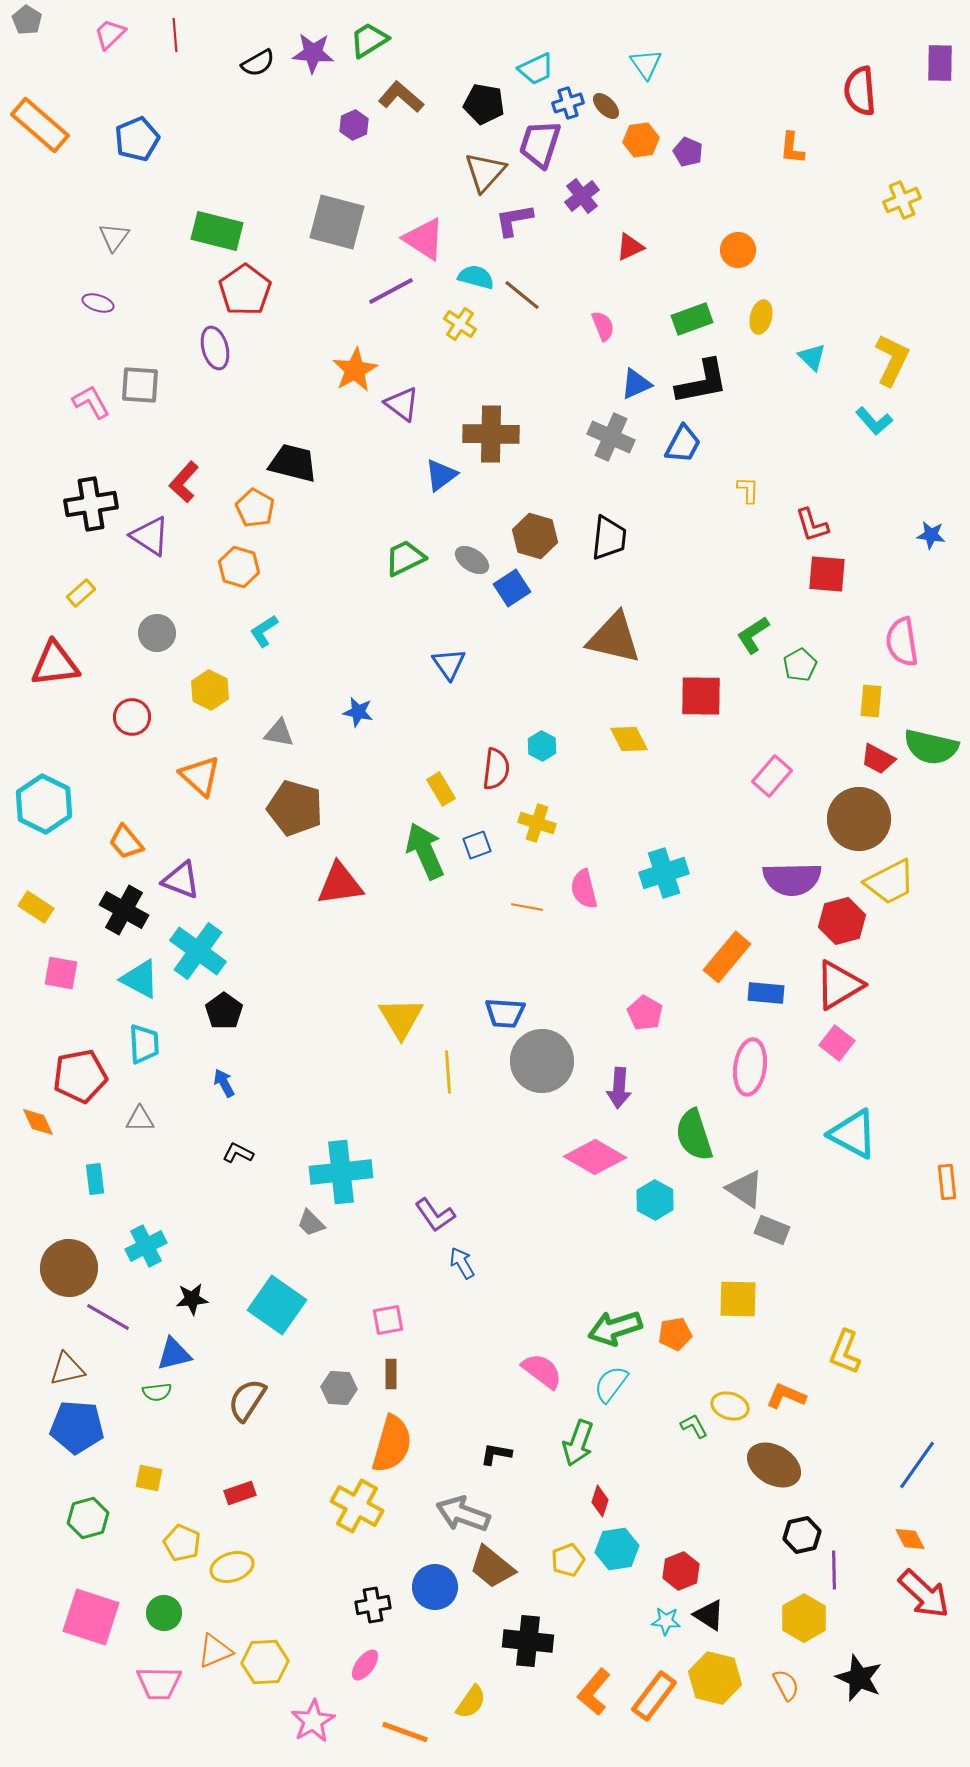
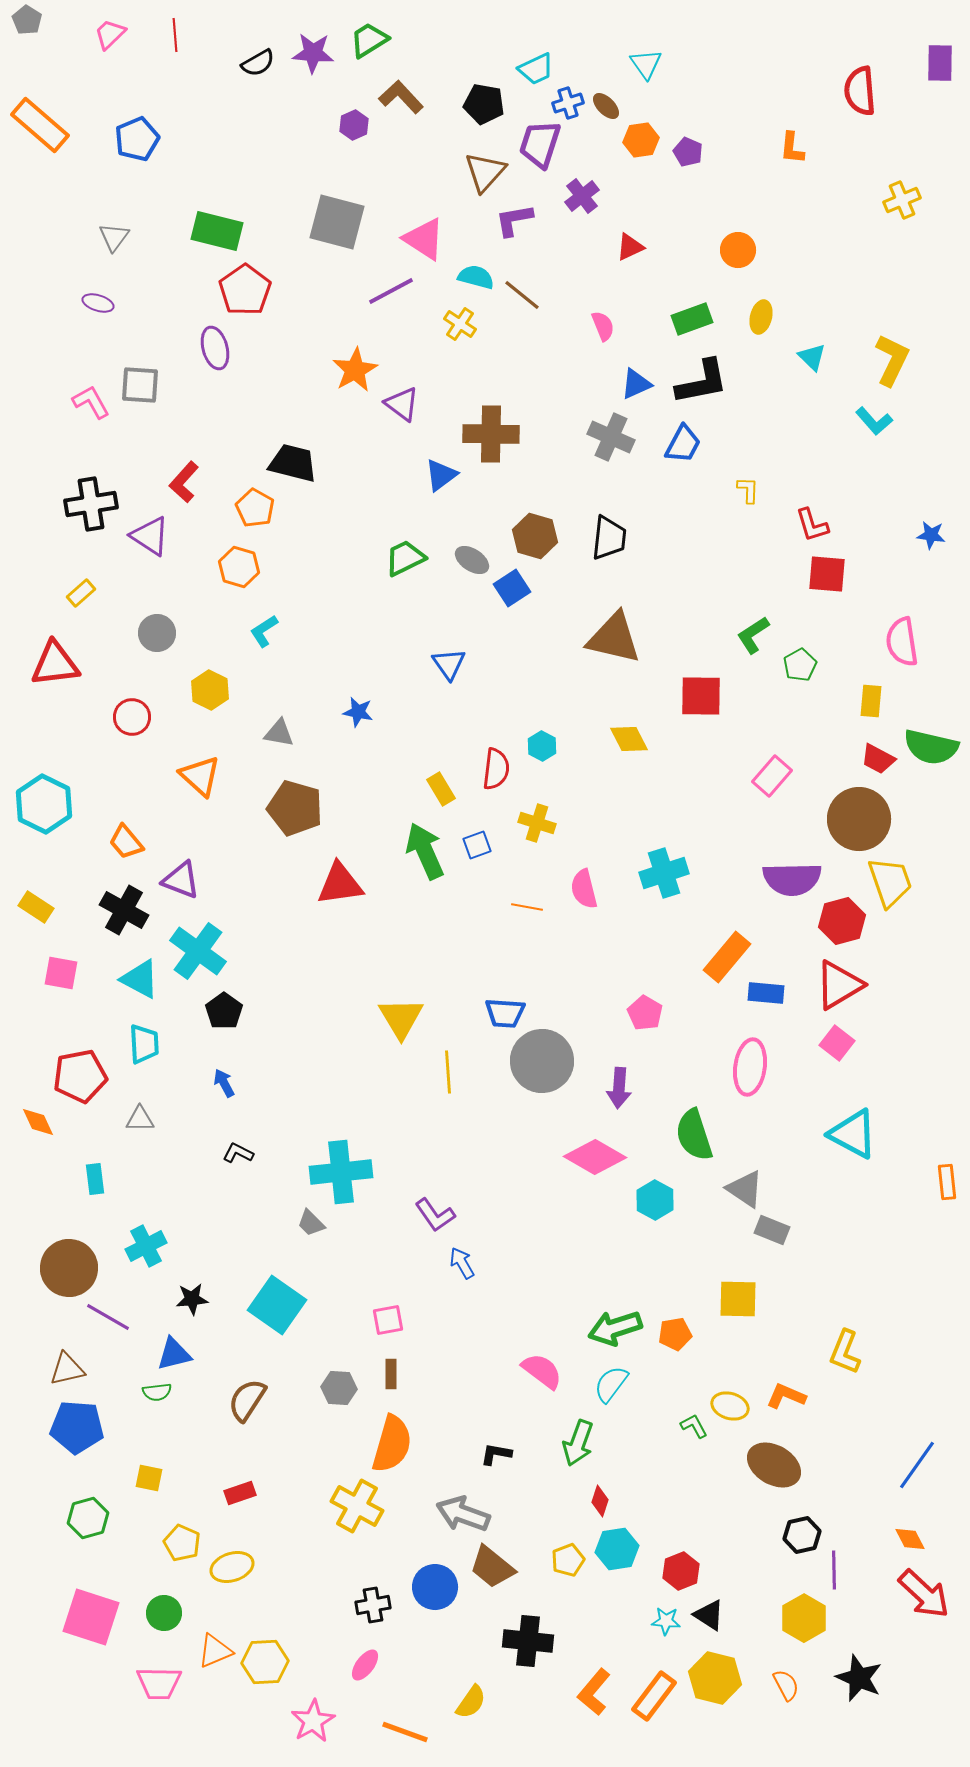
brown L-shape at (401, 97): rotated 6 degrees clockwise
yellow trapezoid at (890, 882): rotated 82 degrees counterclockwise
